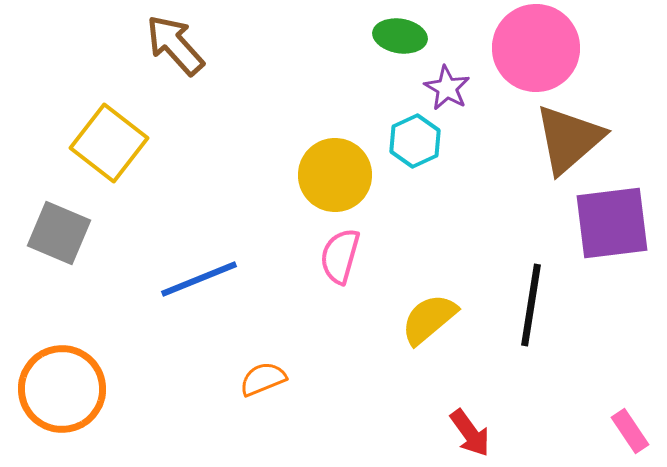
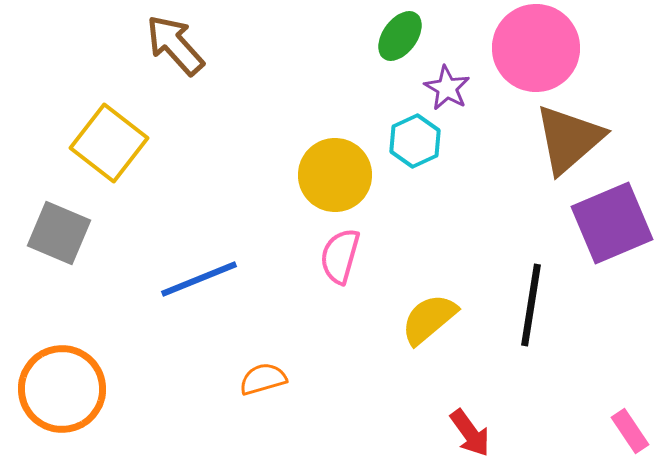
green ellipse: rotated 63 degrees counterclockwise
purple square: rotated 16 degrees counterclockwise
orange semicircle: rotated 6 degrees clockwise
